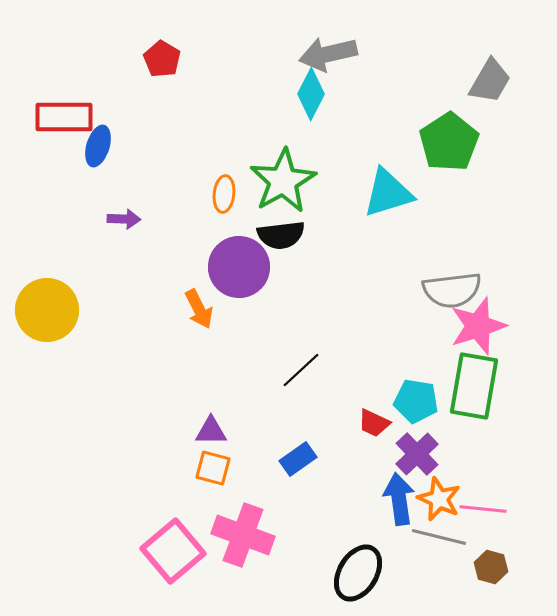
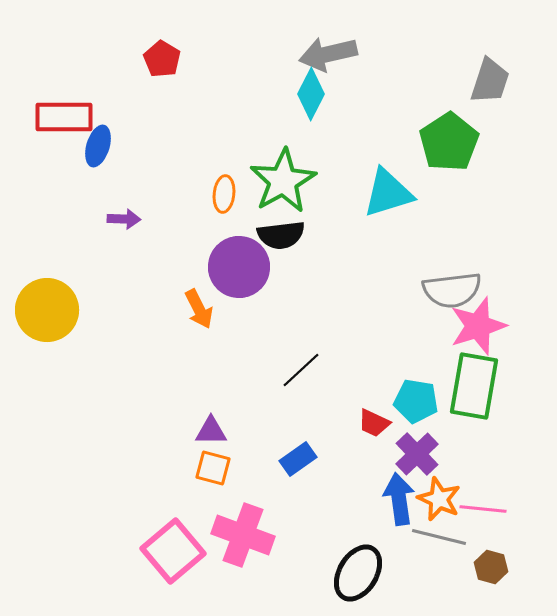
gray trapezoid: rotated 12 degrees counterclockwise
